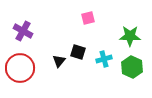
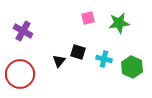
green star: moved 11 px left, 13 px up; rotated 10 degrees counterclockwise
cyan cross: rotated 28 degrees clockwise
red circle: moved 6 px down
